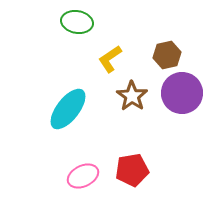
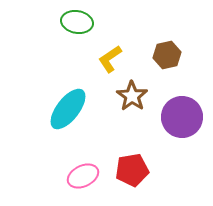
purple circle: moved 24 px down
